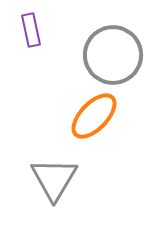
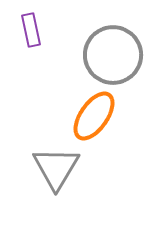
orange ellipse: rotated 9 degrees counterclockwise
gray triangle: moved 2 px right, 11 px up
